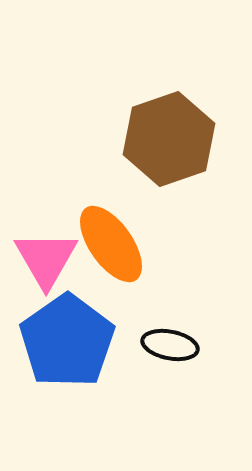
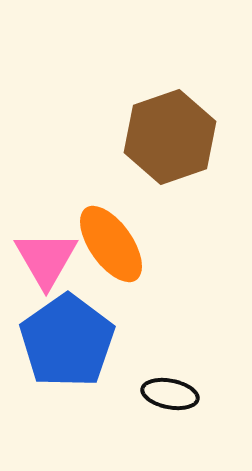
brown hexagon: moved 1 px right, 2 px up
black ellipse: moved 49 px down
